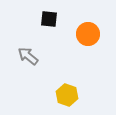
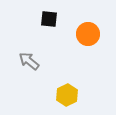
gray arrow: moved 1 px right, 5 px down
yellow hexagon: rotated 15 degrees clockwise
